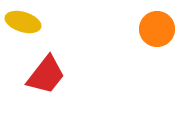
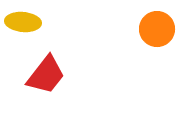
yellow ellipse: rotated 12 degrees counterclockwise
